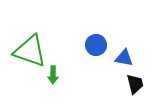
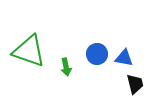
blue circle: moved 1 px right, 9 px down
green triangle: moved 1 px left
green arrow: moved 13 px right, 8 px up; rotated 12 degrees counterclockwise
